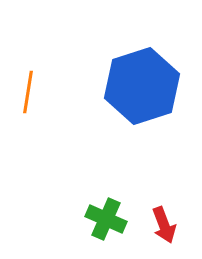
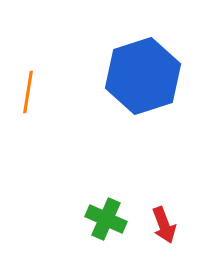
blue hexagon: moved 1 px right, 10 px up
